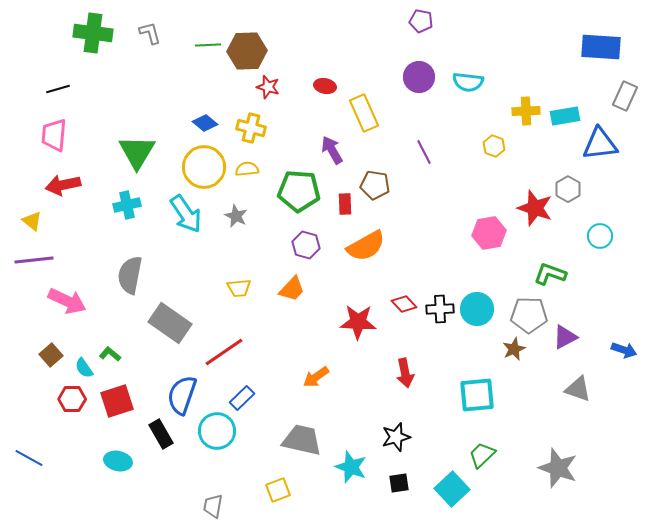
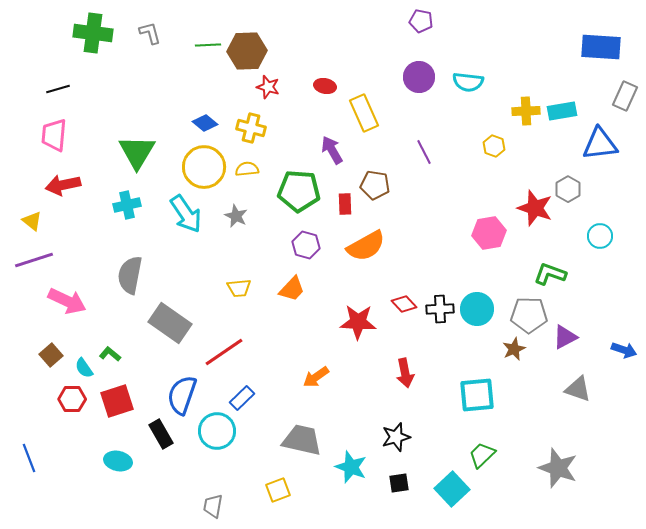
cyan rectangle at (565, 116): moved 3 px left, 5 px up
purple line at (34, 260): rotated 12 degrees counterclockwise
blue line at (29, 458): rotated 40 degrees clockwise
